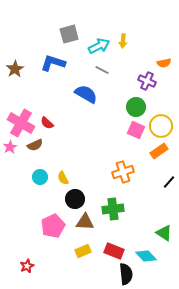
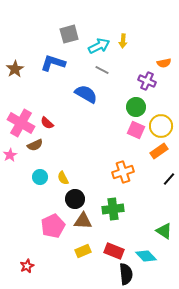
pink star: moved 8 px down
black line: moved 3 px up
brown triangle: moved 2 px left, 1 px up
green triangle: moved 2 px up
